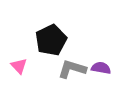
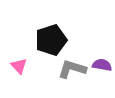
black pentagon: rotated 8 degrees clockwise
purple semicircle: moved 1 px right, 3 px up
